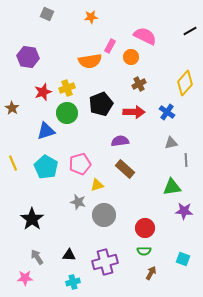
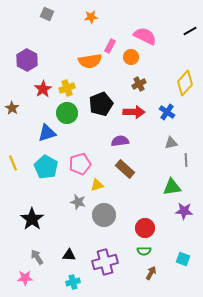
purple hexagon: moved 1 px left, 3 px down; rotated 20 degrees clockwise
red star: moved 3 px up; rotated 12 degrees counterclockwise
blue triangle: moved 1 px right, 2 px down
